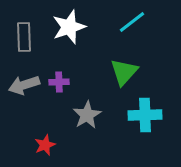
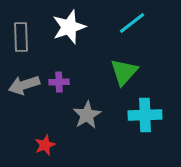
cyan line: moved 1 px down
gray rectangle: moved 3 px left
